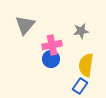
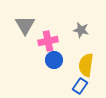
gray triangle: rotated 10 degrees counterclockwise
gray star: moved 1 px up; rotated 21 degrees clockwise
pink cross: moved 4 px left, 4 px up
blue circle: moved 3 px right, 1 px down
